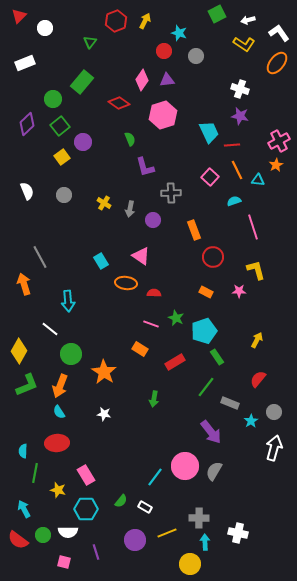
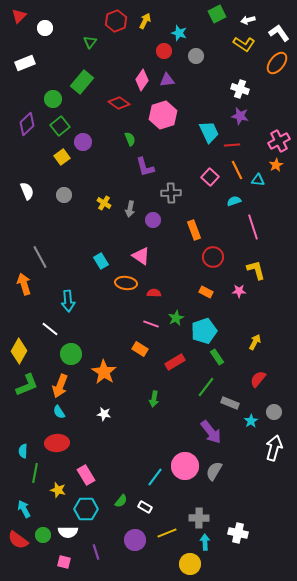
green star at (176, 318): rotated 21 degrees clockwise
yellow arrow at (257, 340): moved 2 px left, 2 px down
